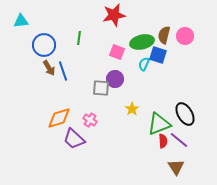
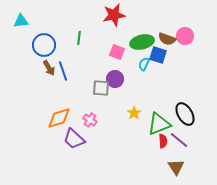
brown semicircle: moved 3 px right, 4 px down; rotated 84 degrees counterclockwise
yellow star: moved 2 px right, 4 px down
